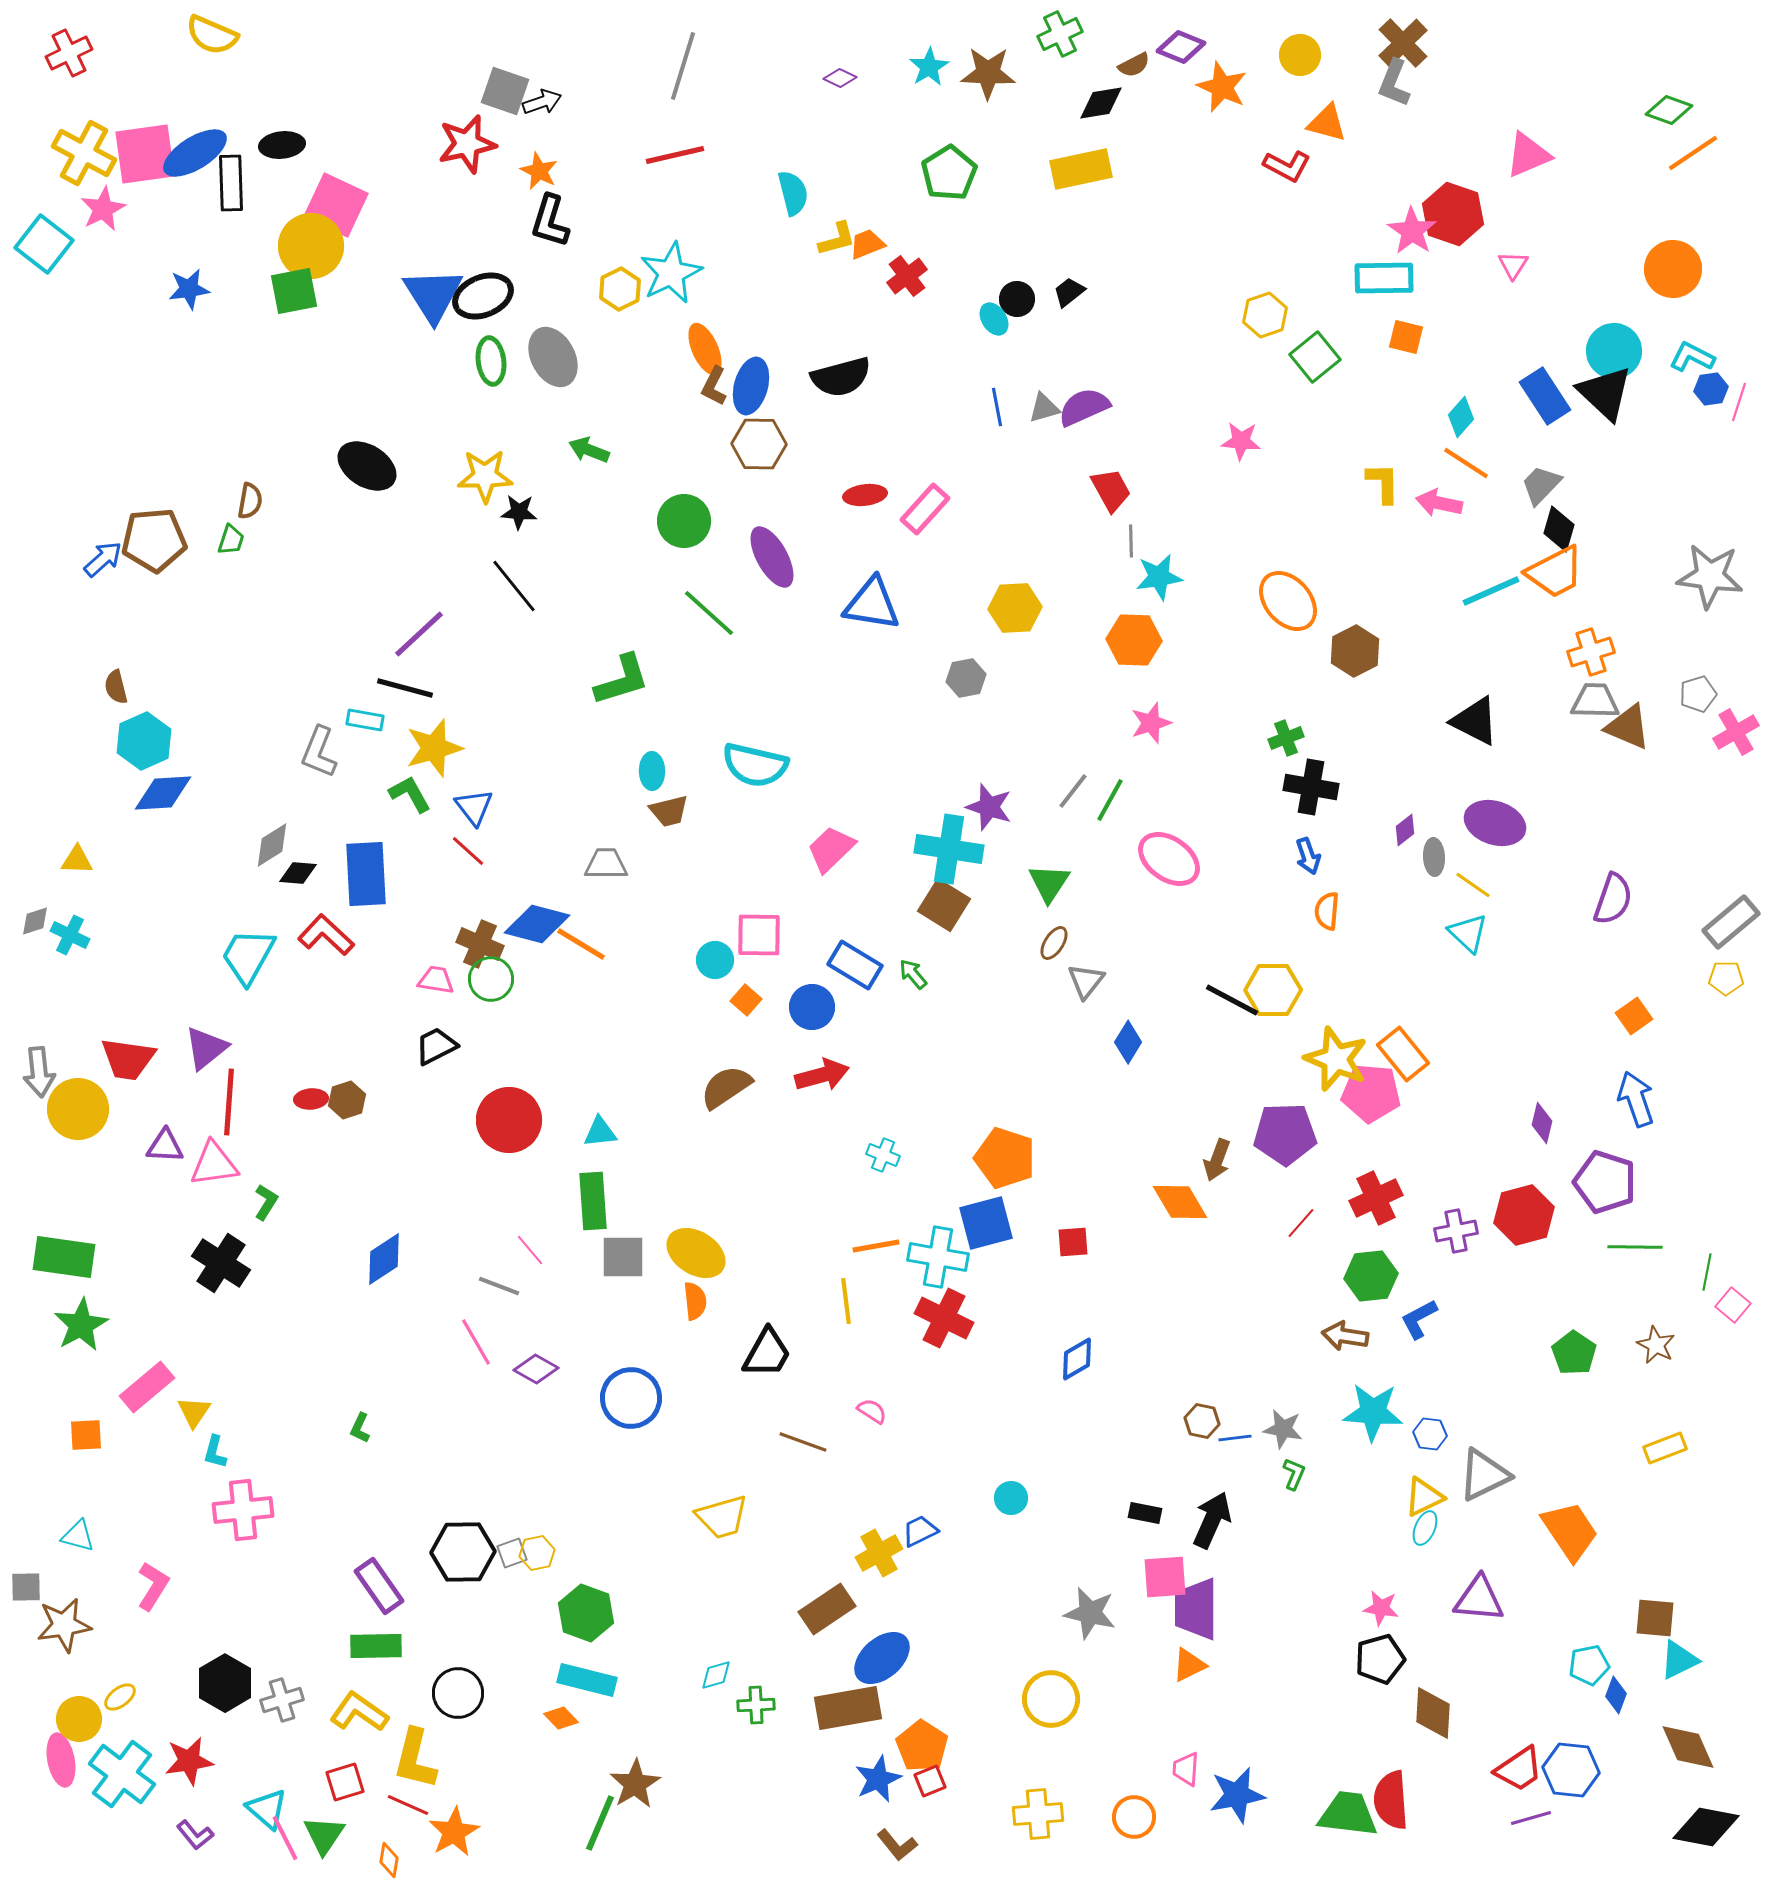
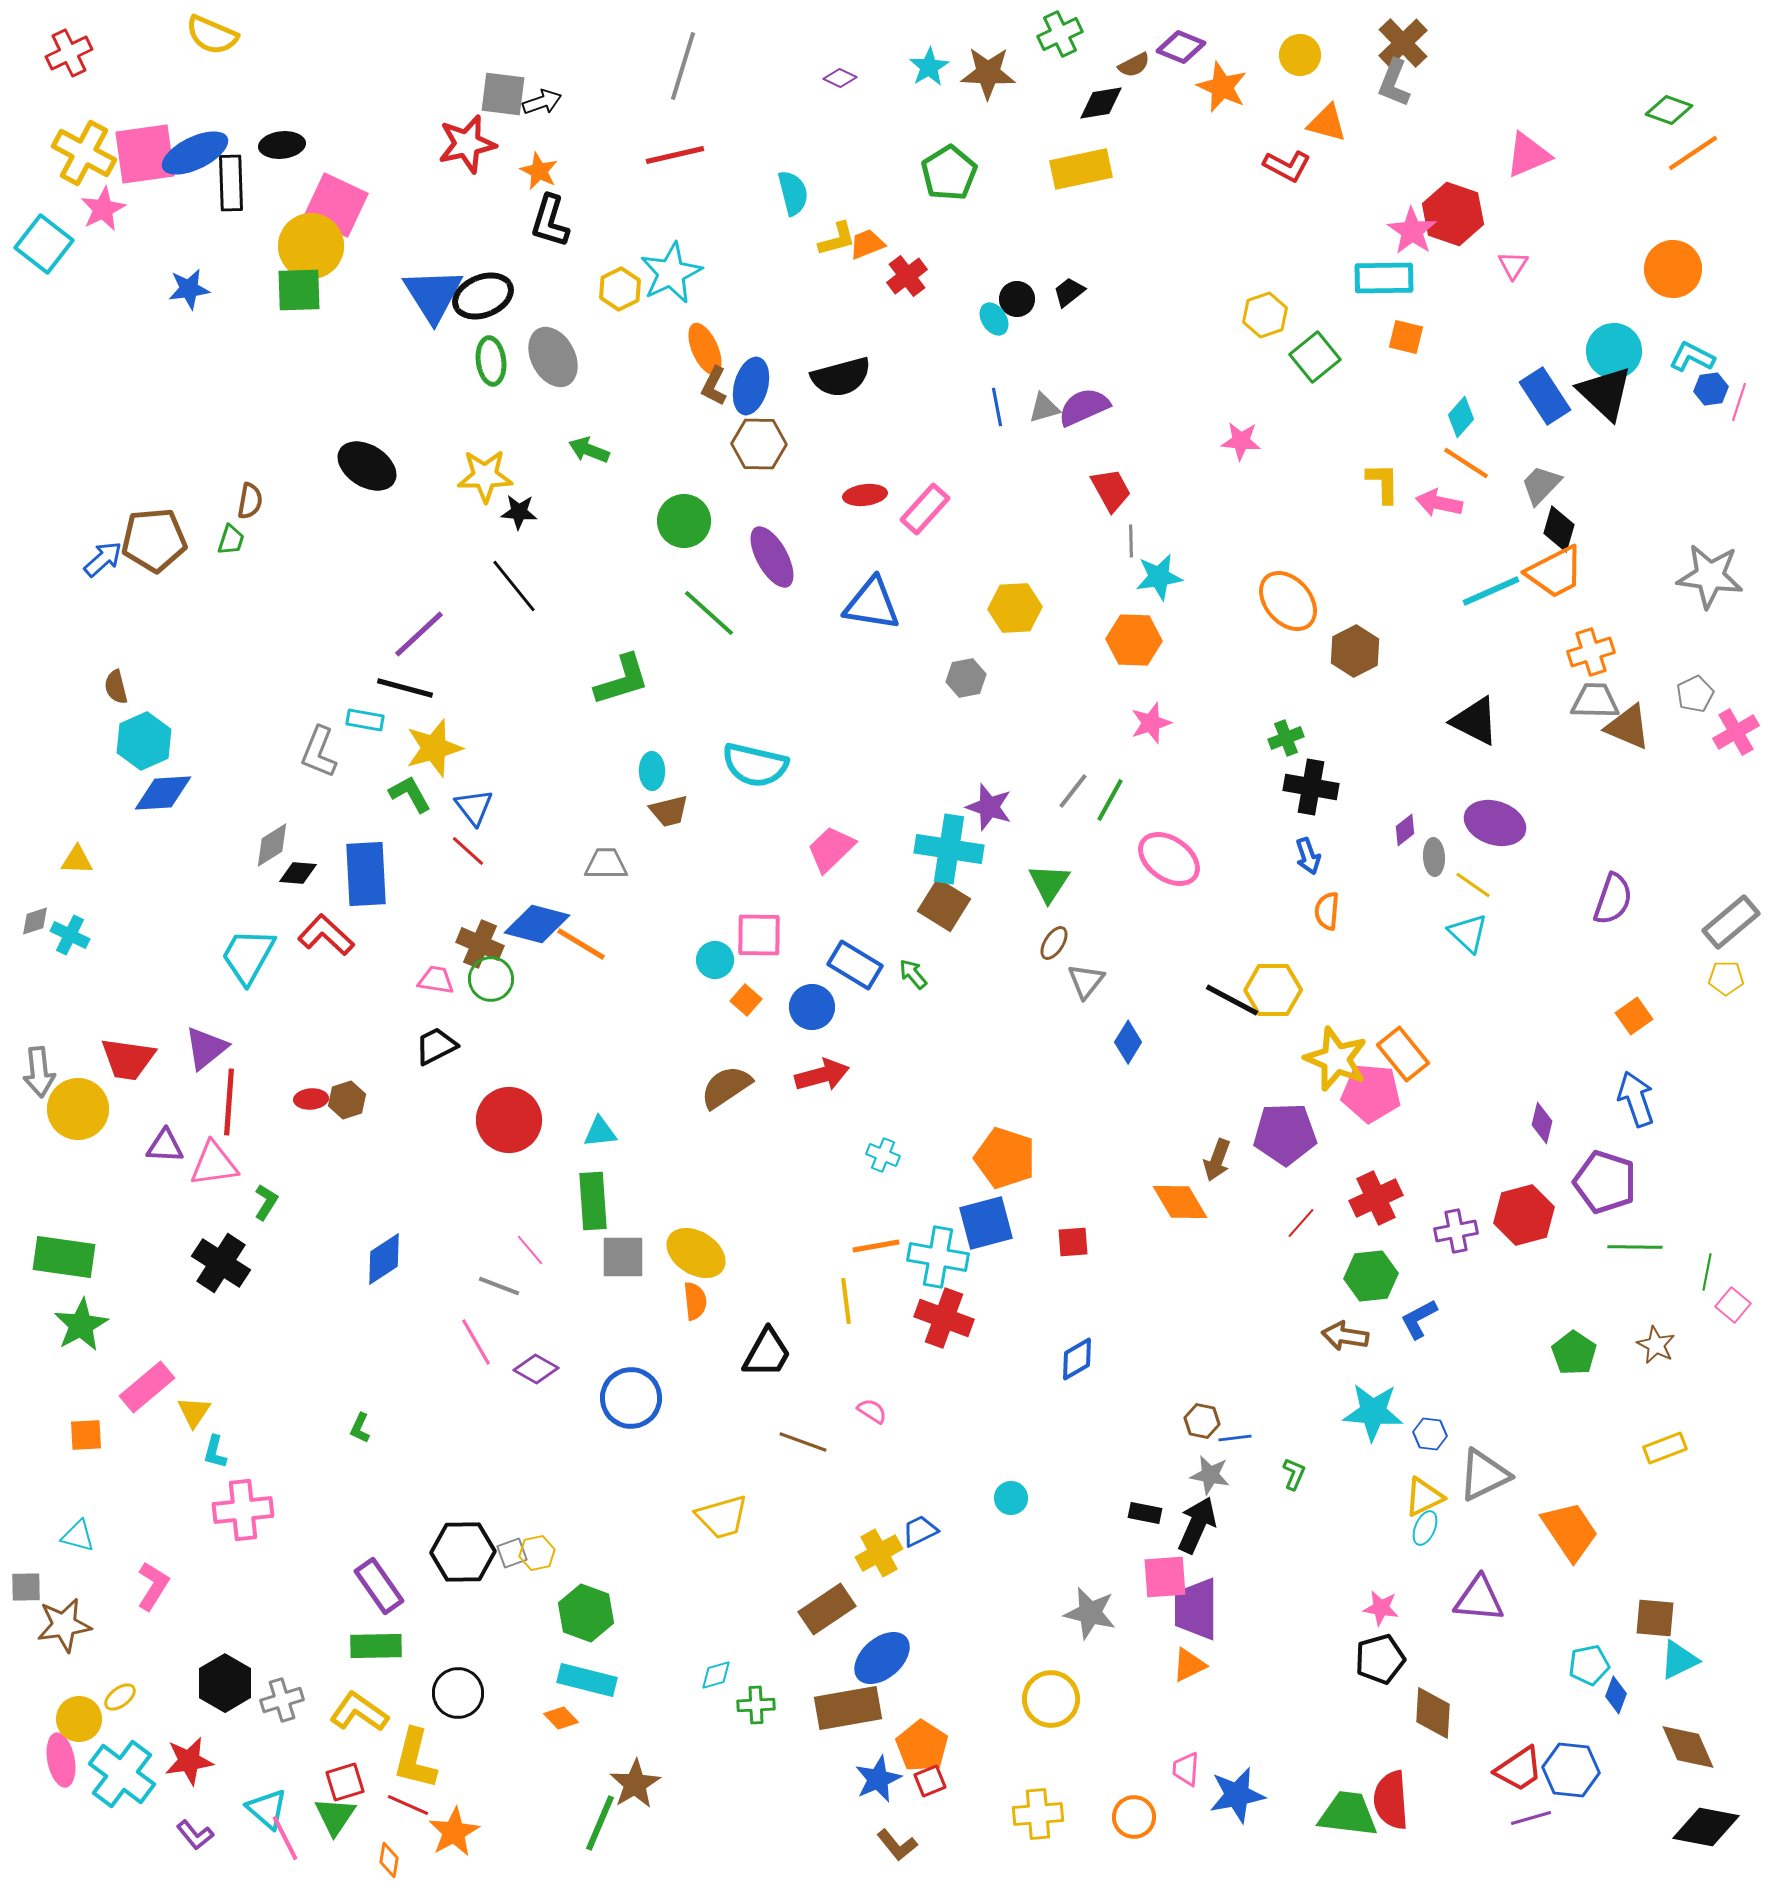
gray square at (505, 91): moved 2 px left, 3 px down; rotated 12 degrees counterclockwise
blue ellipse at (195, 153): rotated 6 degrees clockwise
green square at (294, 291): moved 5 px right, 1 px up; rotated 9 degrees clockwise
gray pentagon at (1698, 694): moved 3 px left; rotated 9 degrees counterclockwise
red cross at (944, 1318): rotated 6 degrees counterclockwise
gray star at (1283, 1429): moved 73 px left, 46 px down
black arrow at (1212, 1520): moved 15 px left, 5 px down
green triangle at (324, 1835): moved 11 px right, 19 px up
